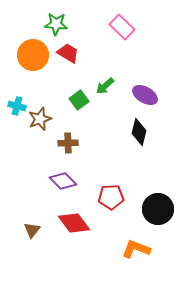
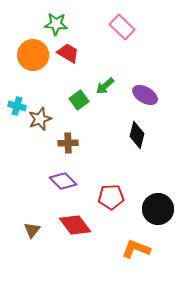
black diamond: moved 2 px left, 3 px down
red diamond: moved 1 px right, 2 px down
